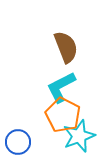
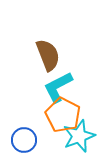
brown semicircle: moved 18 px left, 8 px down
cyan L-shape: moved 3 px left
blue circle: moved 6 px right, 2 px up
